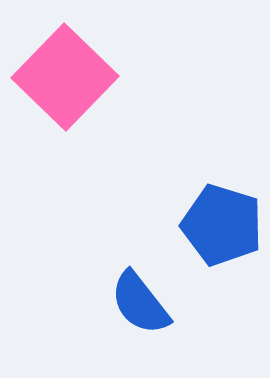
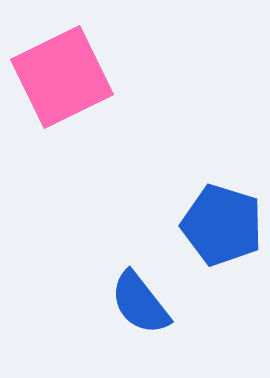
pink square: moved 3 px left; rotated 20 degrees clockwise
